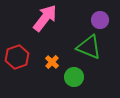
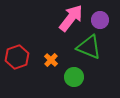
pink arrow: moved 26 px right
orange cross: moved 1 px left, 2 px up
